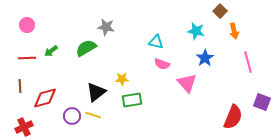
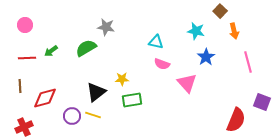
pink circle: moved 2 px left
blue star: moved 1 px right, 1 px up
red semicircle: moved 3 px right, 3 px down
